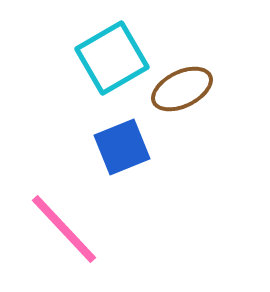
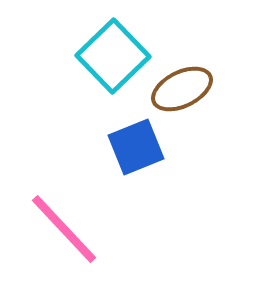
cyan square: moved 1 px right, 2 px up; rotated 14 degrees counterclockwise
blue square: moved 14 px right
